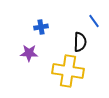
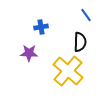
blue line: moved 8 px left, 6 px up
yellow cross: rotated 32 degrees clockwise
